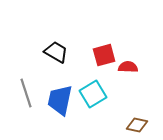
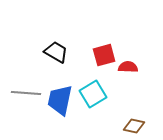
gray line: rotated 68 degrees counterclockwise
brown diamond: moved 3 px left, 1 px down
